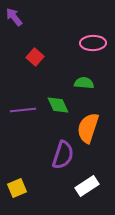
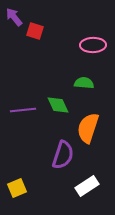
pink ellipse: moved 2 px down
red square: moved 26 px up; rotated 24 degrees counterclockwise
